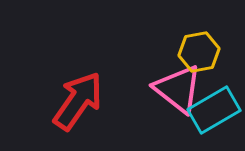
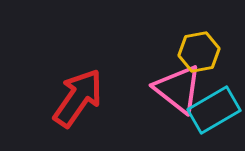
red arrow: moved 3 px up
